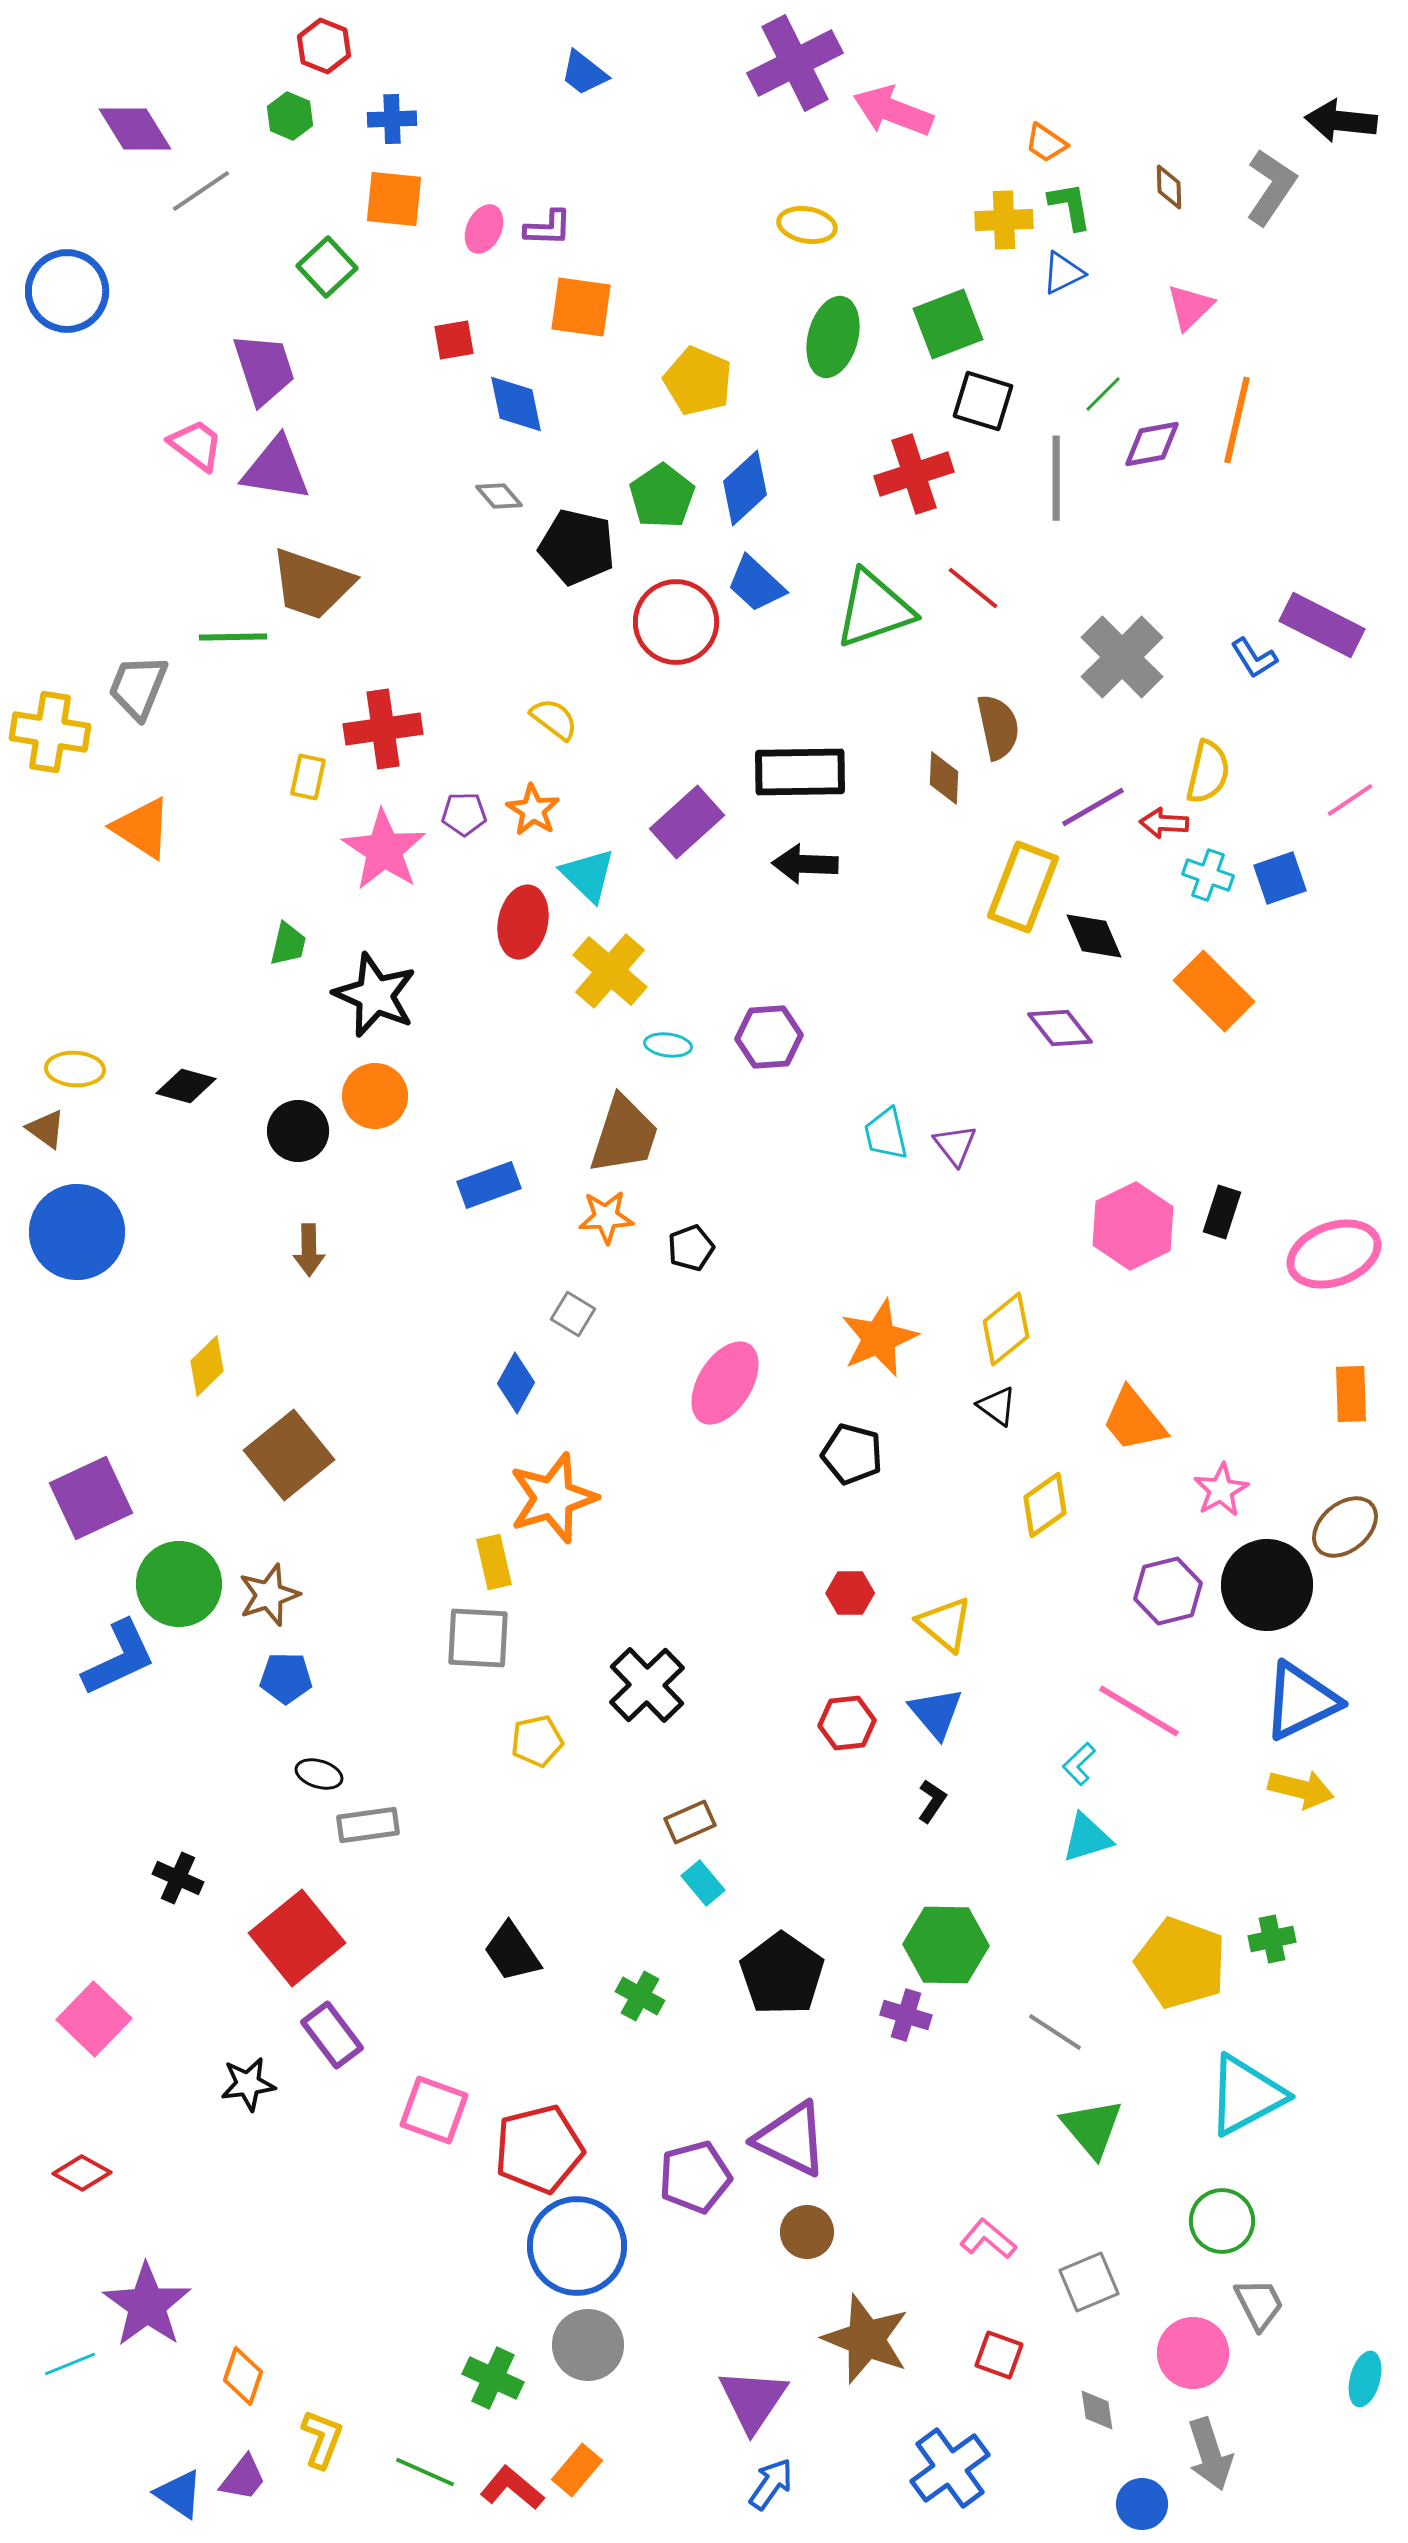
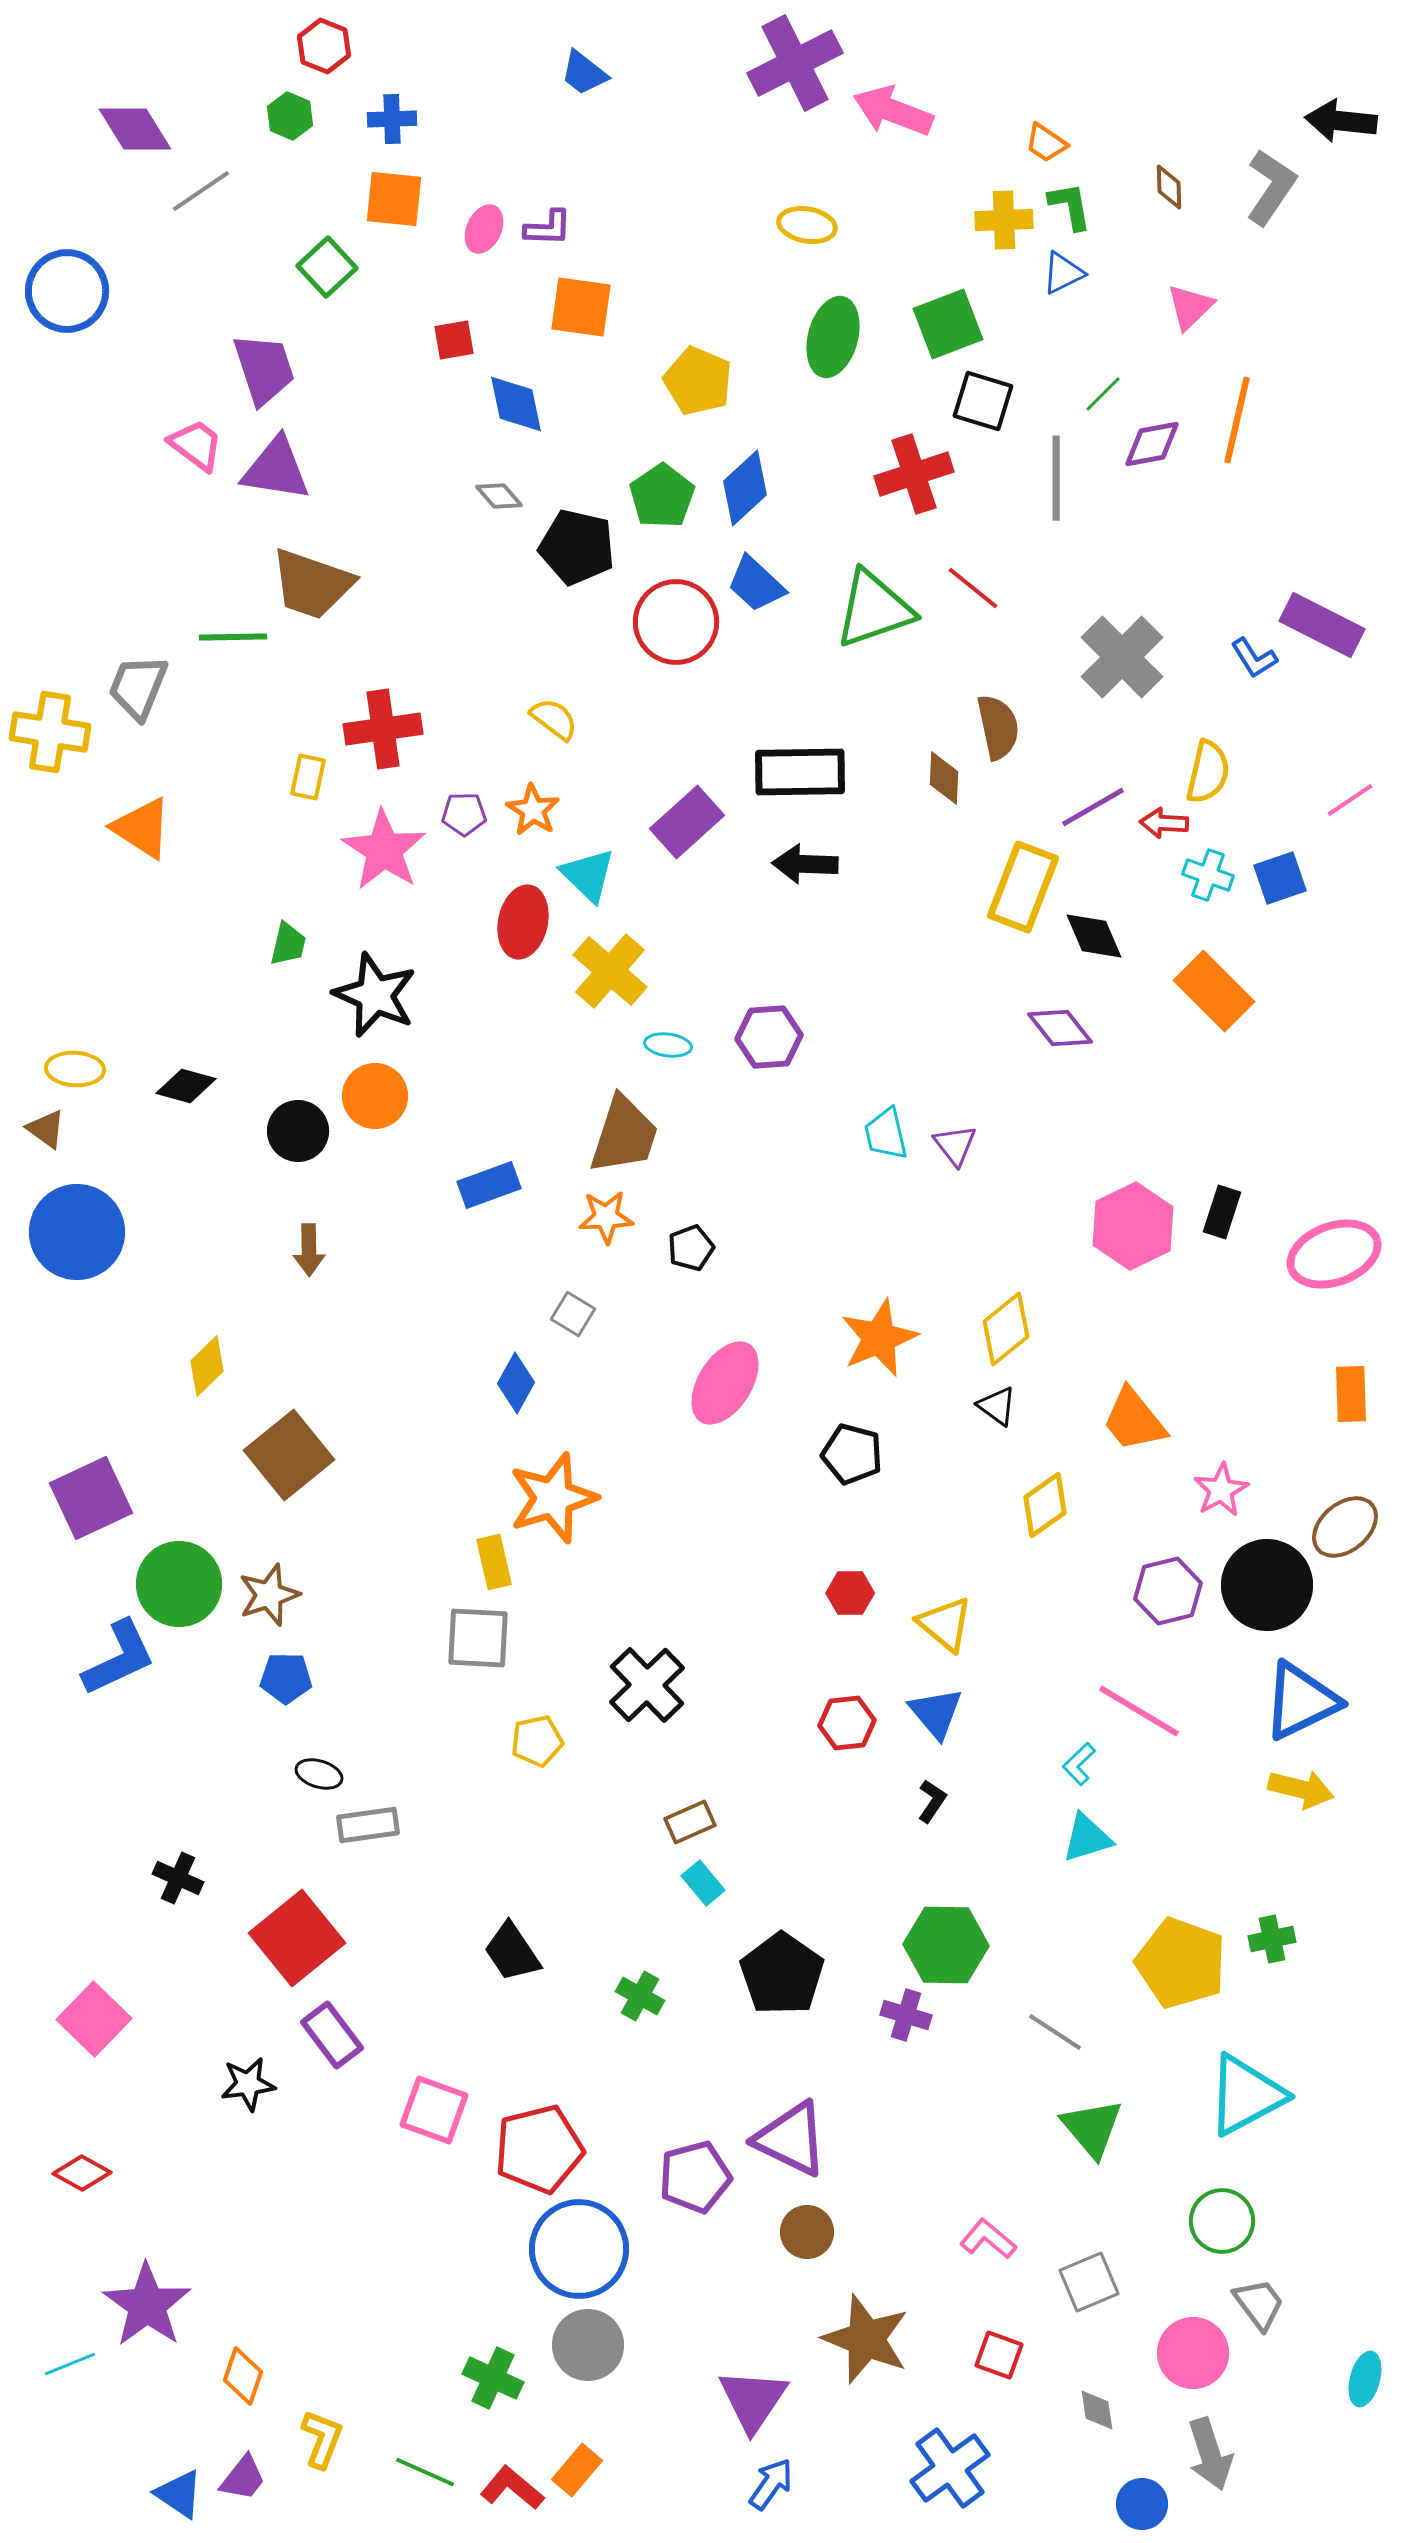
blue circle at (577, 2246): moved 2 px right, 3 px down
gray trapezoid at (1259, 2304): rotated 10 degrees counterclockwise
